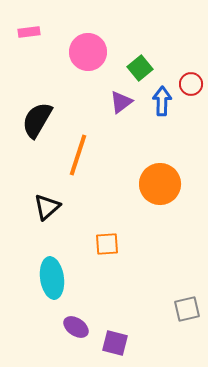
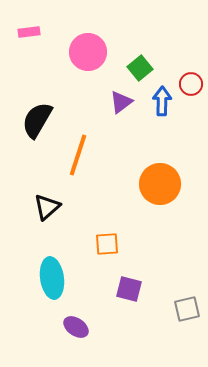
purple square: moved 14 px right, 54 px up
